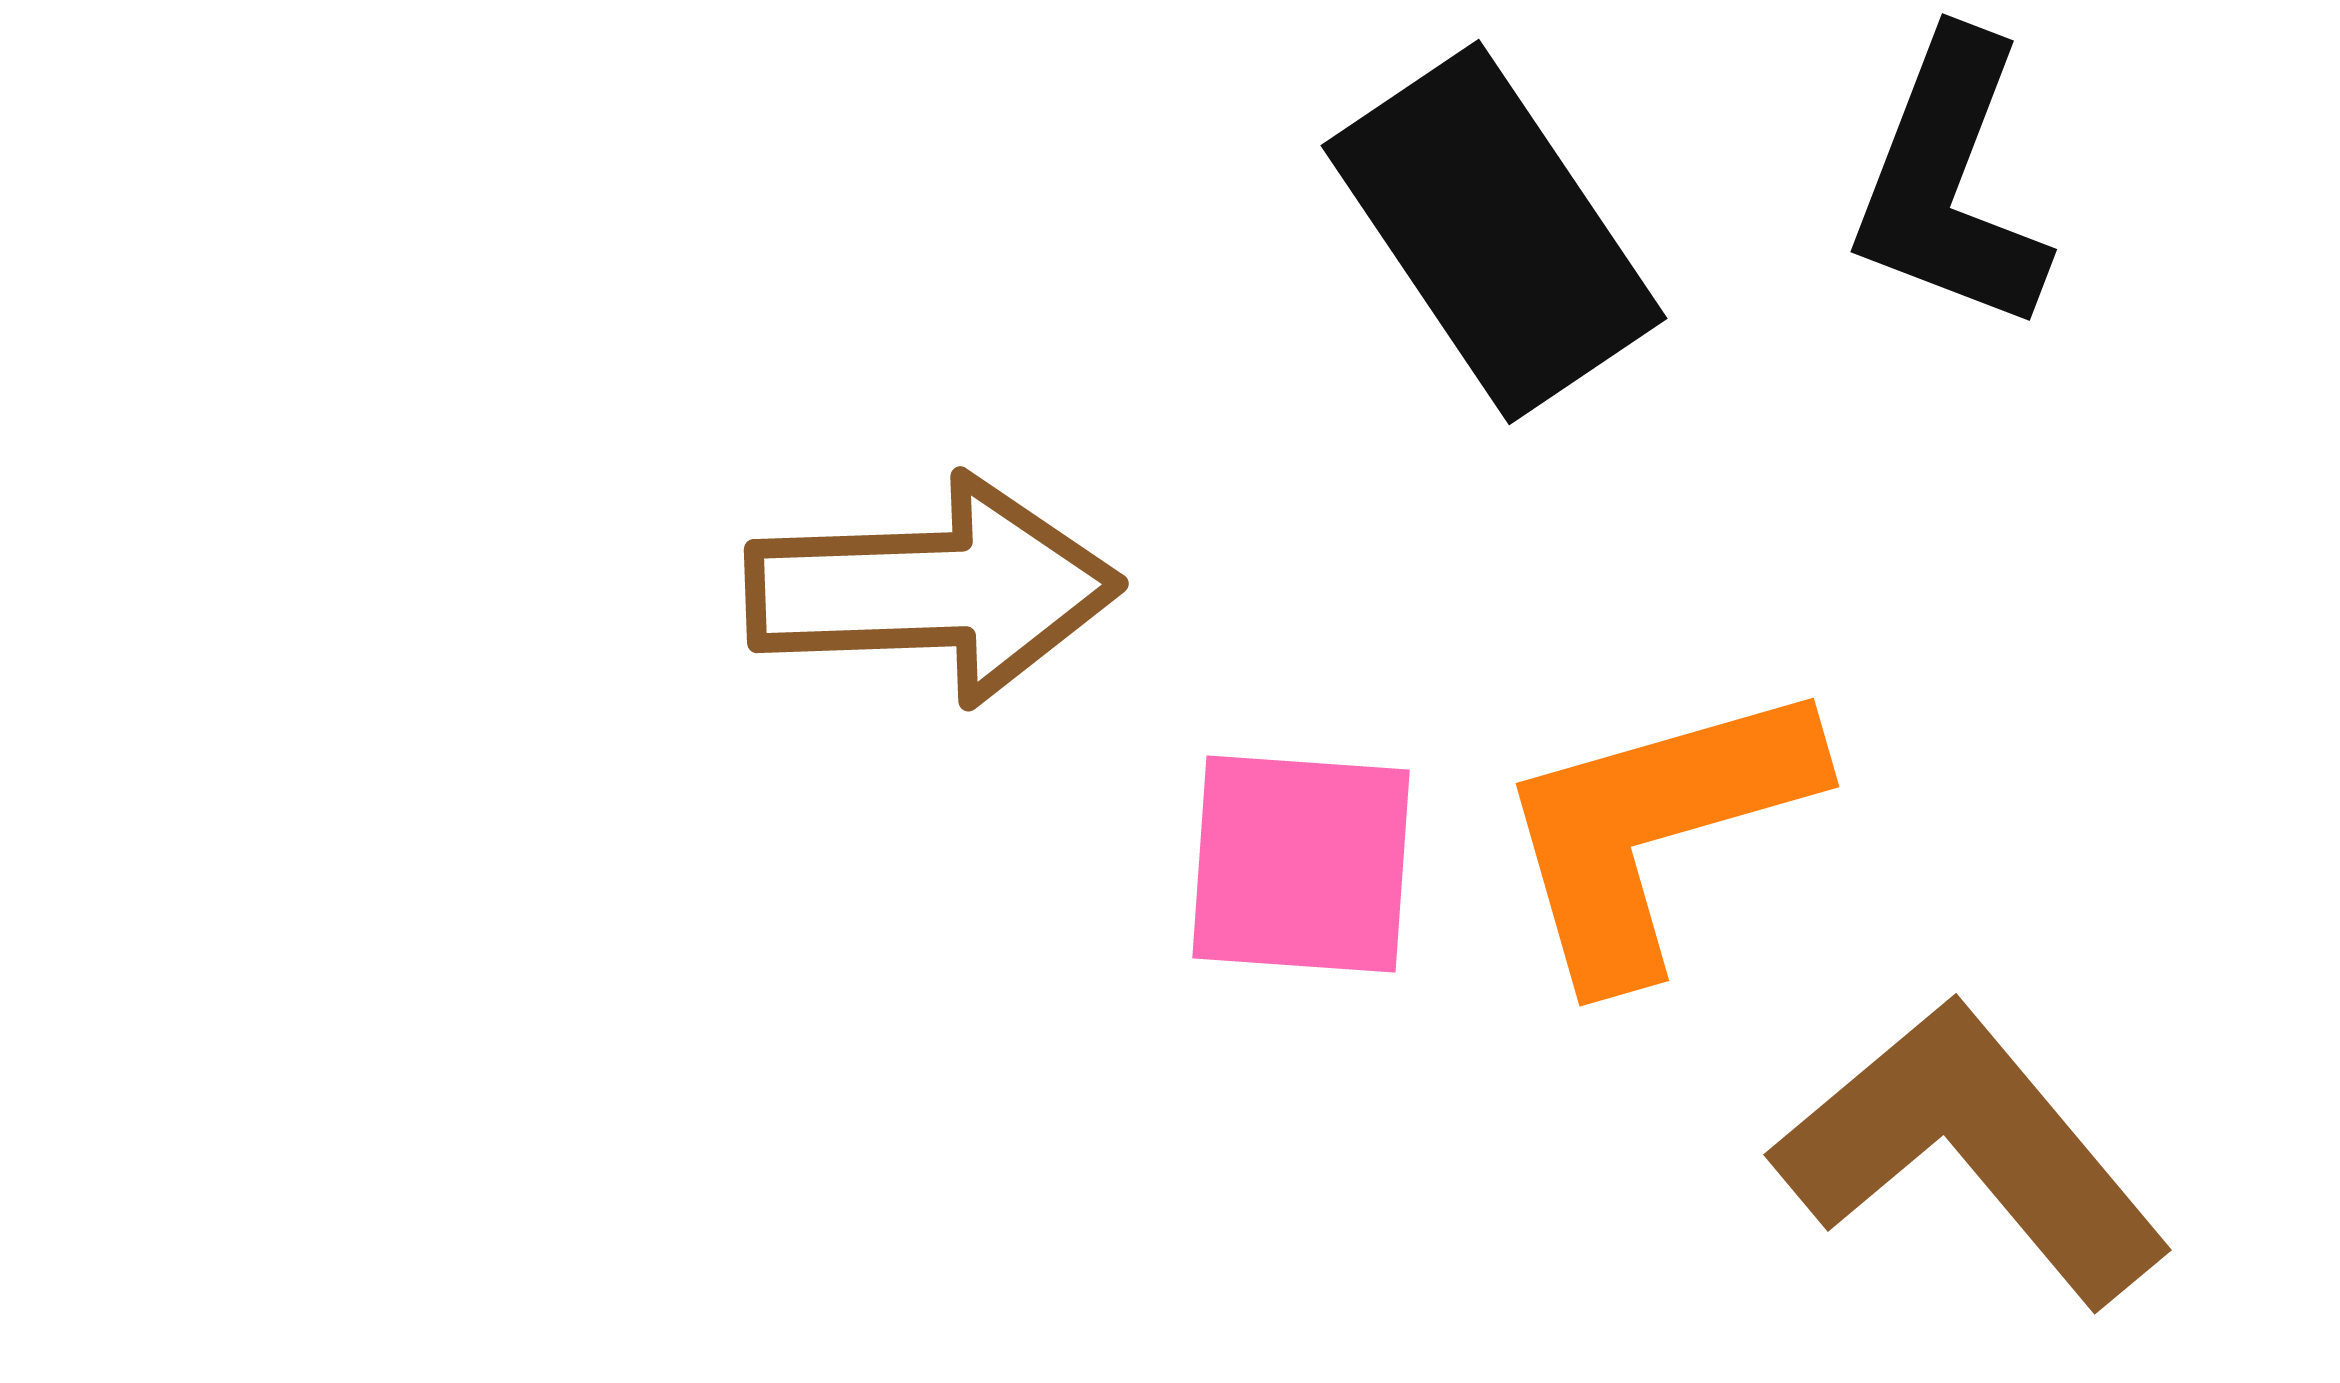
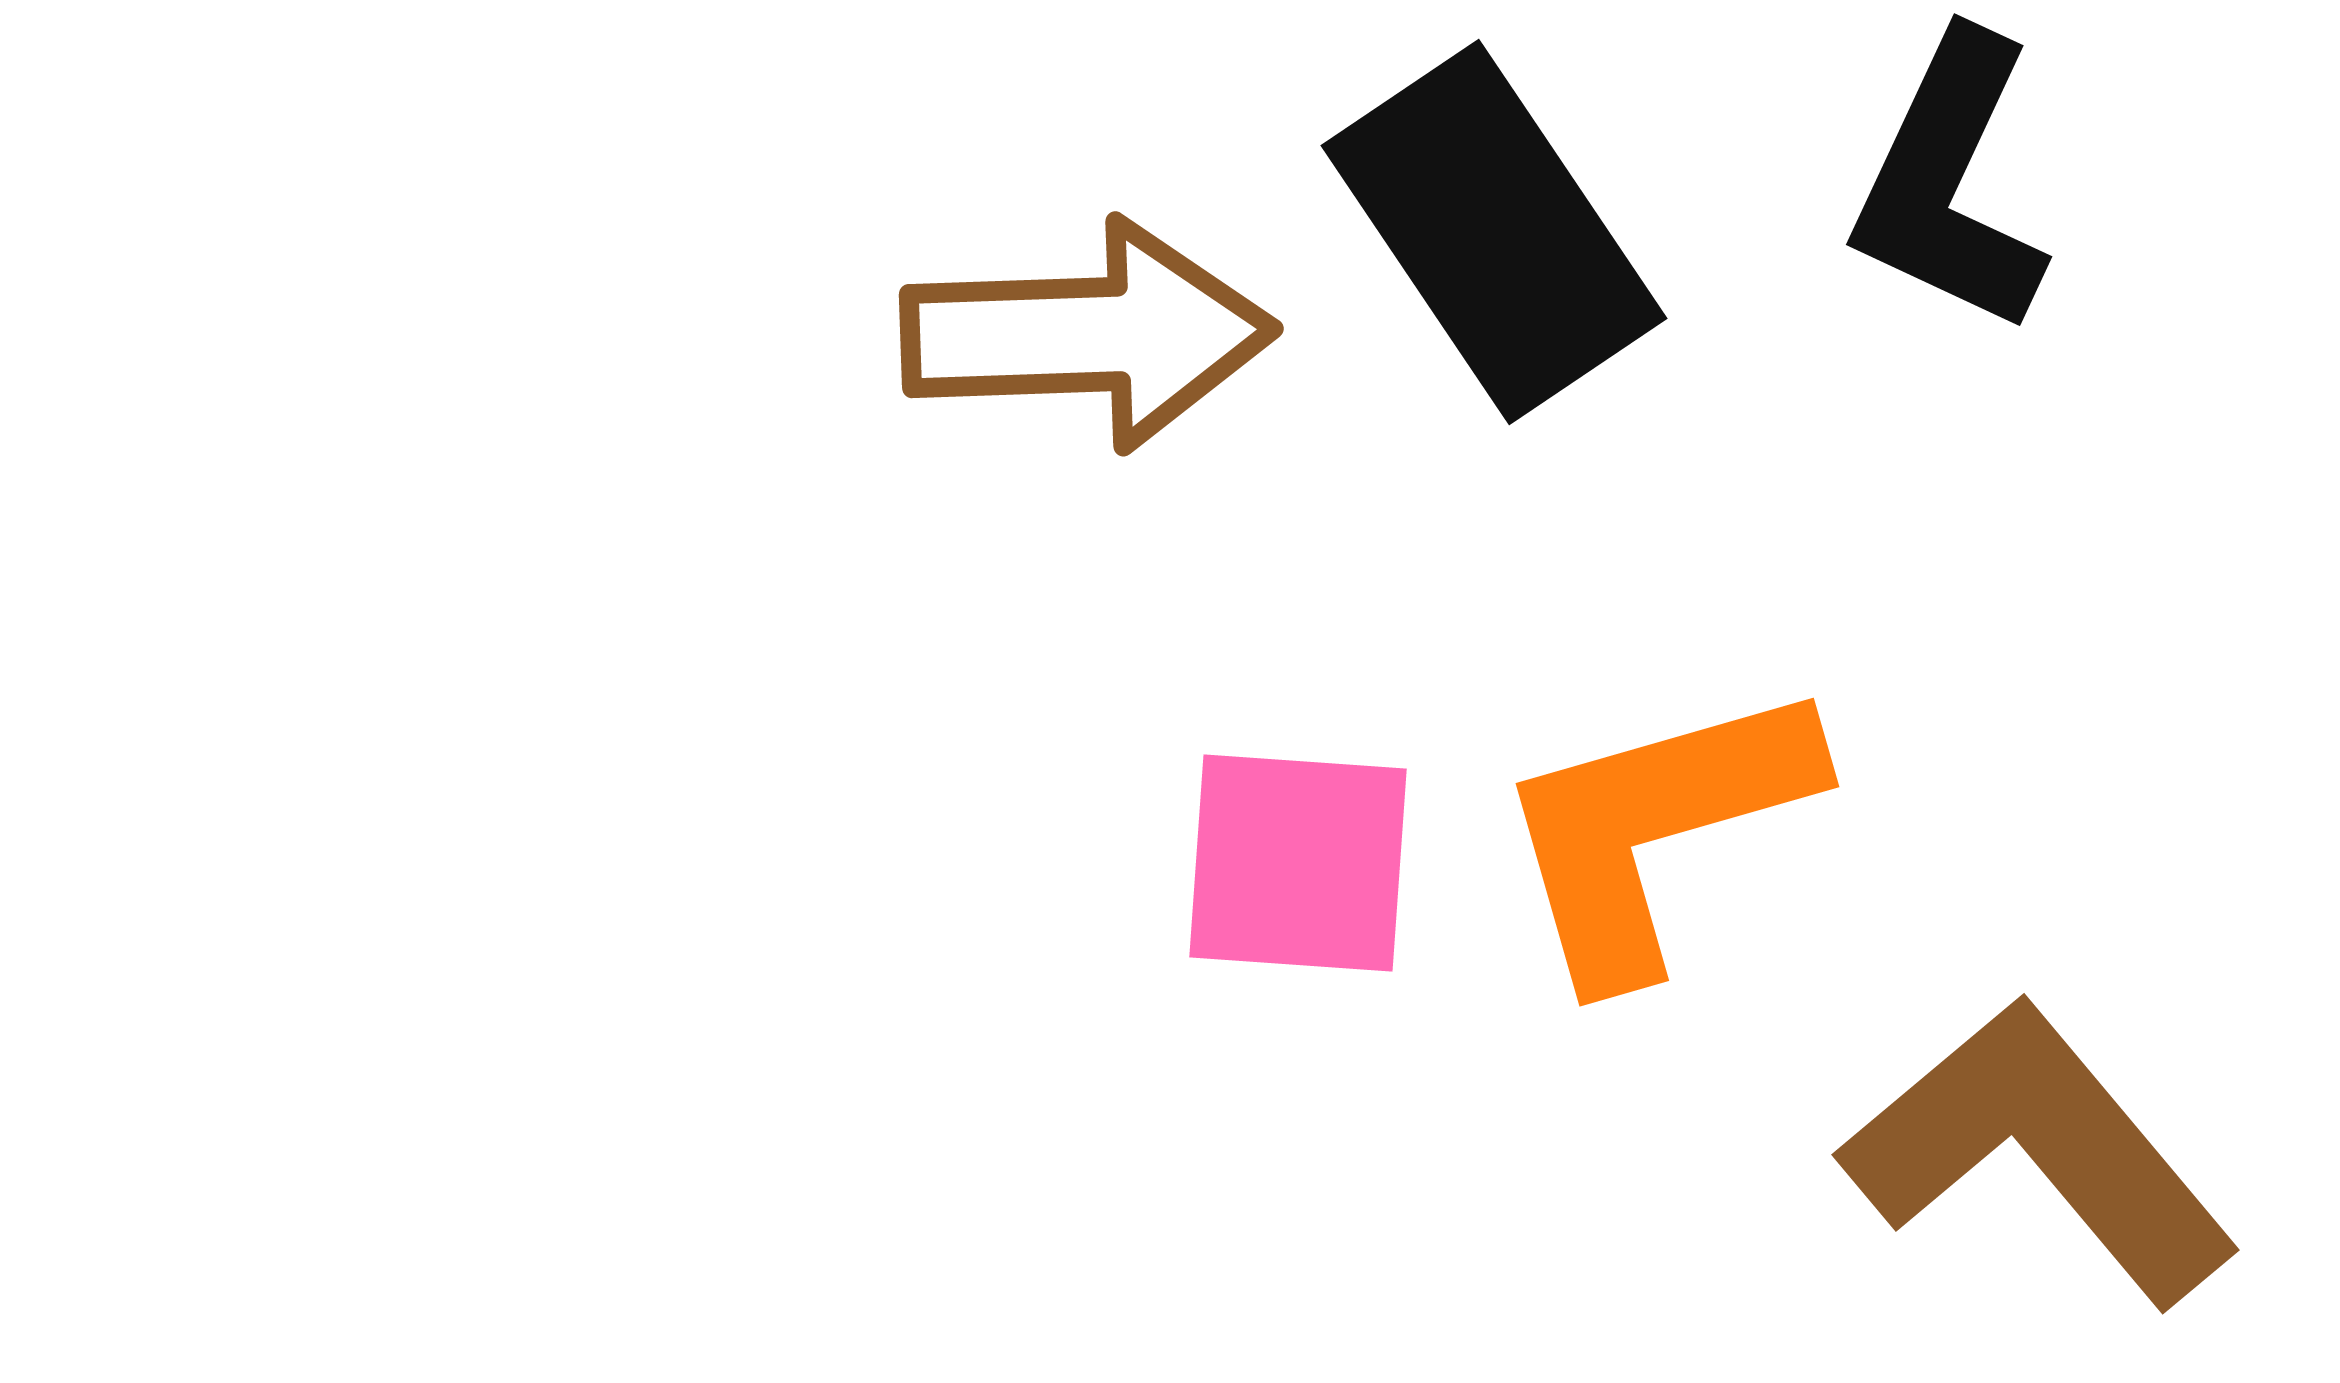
black L-shape: rotated 4 degrees clockwise
brown arrow: moved 155 px right, 255 px up
pink square: moved 3 px left, 1 px up
brown L-shape: moved 68 px right
